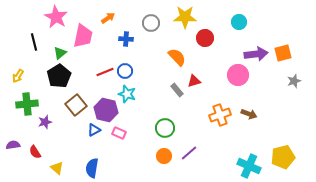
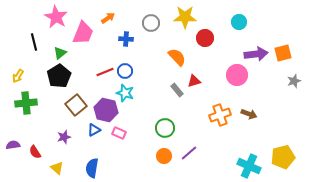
pink trapezoid: moved 3 px up; rotated 10 degrees clockwise
pink circle: moved 1 px left
cyan star: moved 2 px left, 1 px up
green cross: moved 1 px left, 1 px up
purple star: moved 19 px right, 15 px down
